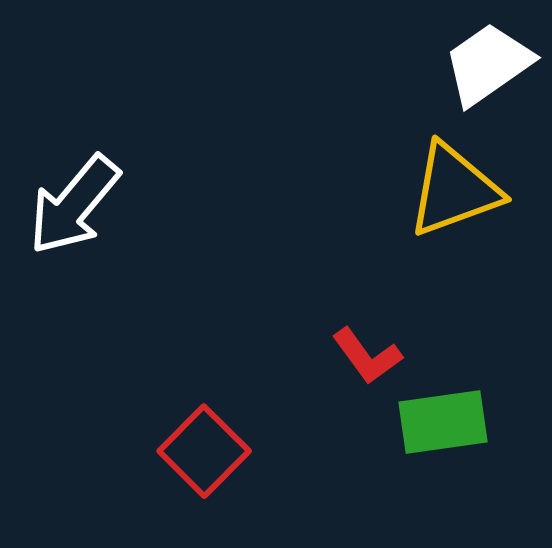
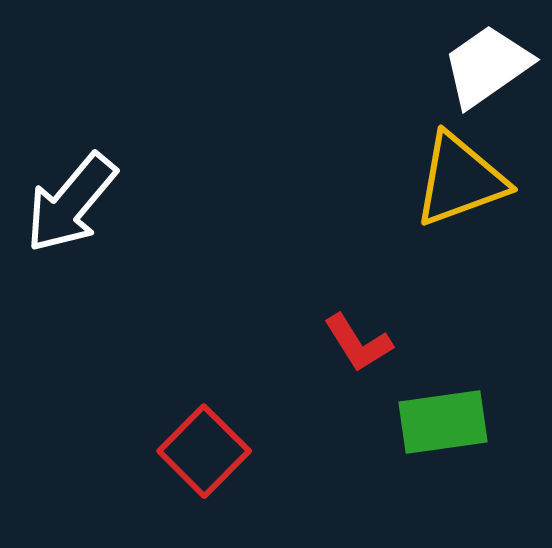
white trapezoid: moved 1 px left, 2 px down
yellow triangle: moved 6 px right, 10 px up
white arrow: moved 3 px left, 2 px up
red L-shape: moved 9 px left, 13 px up; rotated 4 degrees clockwise
